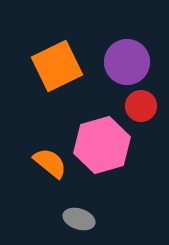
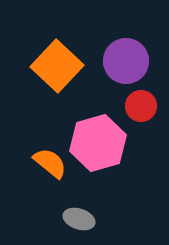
purple circle: moved 1 px left, 1 px up
orange square: rotated 21 degrees counterclockwise
pink hexagon: moved 4 px left, 2 px up
